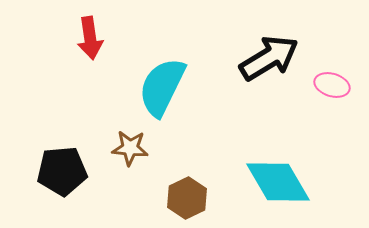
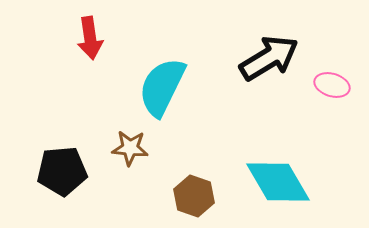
brown hexagon: moved 7 px right, 2 px up; rotated 15 degrees counterclockwise
